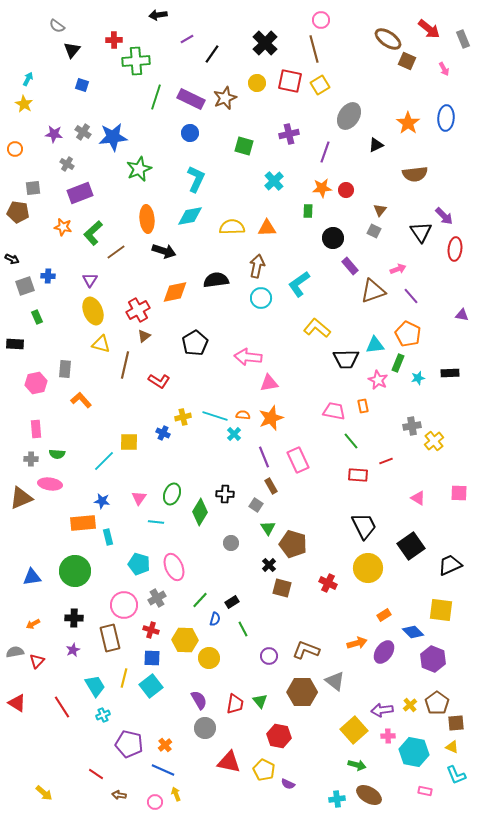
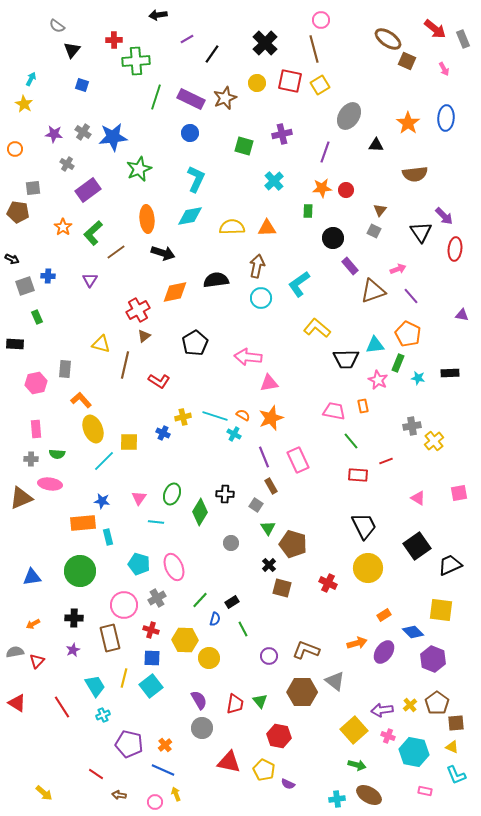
red arrow at (429, 29): moved 6 px right
cyan arrow at (28, 79): moved 3 px right
purple cross at (289, 134): moved 7 px left
black triangle at (376, 145): rotated 28 degrees clockwise
purple rectangle at (80, 193): moved 8 px right, 3 px up; rotated 15 degrees counterclockwise
orange star at (63, 227): rotated 24 degrees clockwise
black arrow at (164, 251): moved 1 px left, 2 px down
yellow ellipse at (93, 311): moved 118 px down
cyan star at (418, 378): rotated 24 degrees clockwise
orange semicircle at (243, 415): rotated 24 degrees clockwise
cyan cross at (234, 434): rotated 16 degrees counterclockwise
pink square at (459, 493): rotated 12 degrees counterclockwise
black square at (411, 546): moved 6 px right
green circle at (75, 571): moved 5 px right
gray circle at (205, 728): moved 3 px left
pink cross at (388, 736): rotated 24 degrees clockwise
